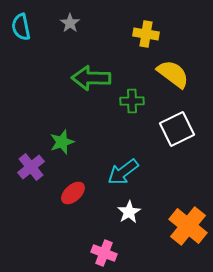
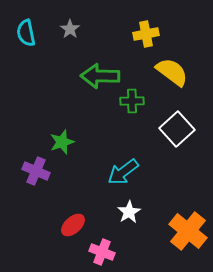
gray star: moved 6 px down
cyan semicircle: moved 5 px right, 6 px down
yellow cross: rotated 20 degrees counterclockwise
yellow semicircle: moved 1 px left, 2 px up
green arrow: moved 9 px right, 2 px up
white square: rotated 16 degrees counterclockwise
purple cross: moved 5 px right, 4 px down; rotated 28 degrees counterclockwise
red ellipse: moved 32 px down
orange cross: moved 5 px down
pink cross: moved 2 px left, 1 px up
